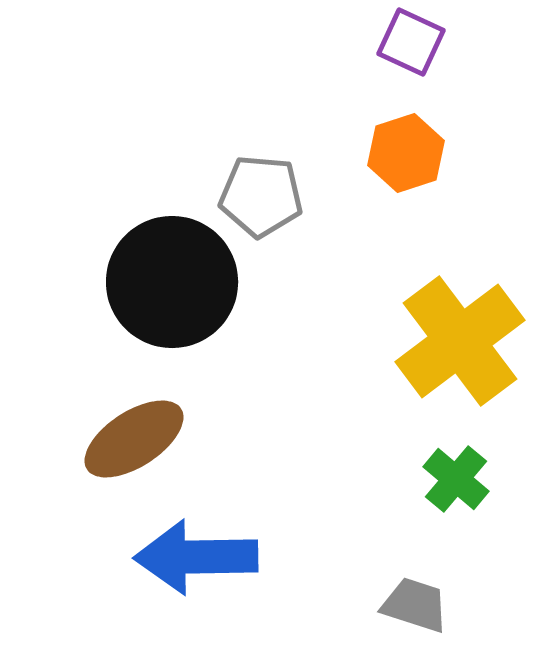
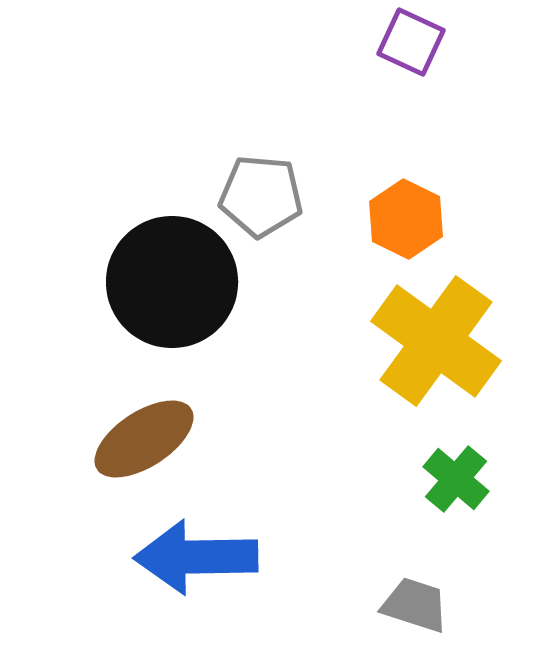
orange hexagon: moved 66 px down; rotated 16 degrees counterclockwise
yellow cross: moved 24 px left; rotated 17 degrees counterclockwise
brown ellipse: moved 10 px right
